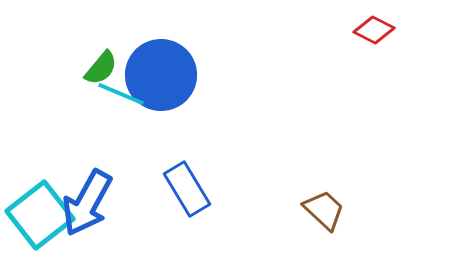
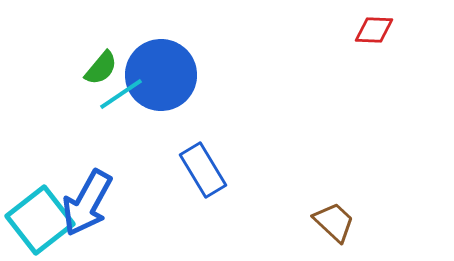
red diamond: rotated 24 degrees counterclockwise
cyan line: rotated 57 degrees counterclockwise
blue rectangle: moved 16 px right, 19 px up
brown trapezoid: moved 10 px right, 12 px down
cyan square: moved 5 px down
